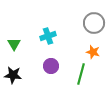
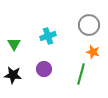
gray circle: moved 5 px left, 2 px down
purple circle: moved 7 px left, 3 px down
